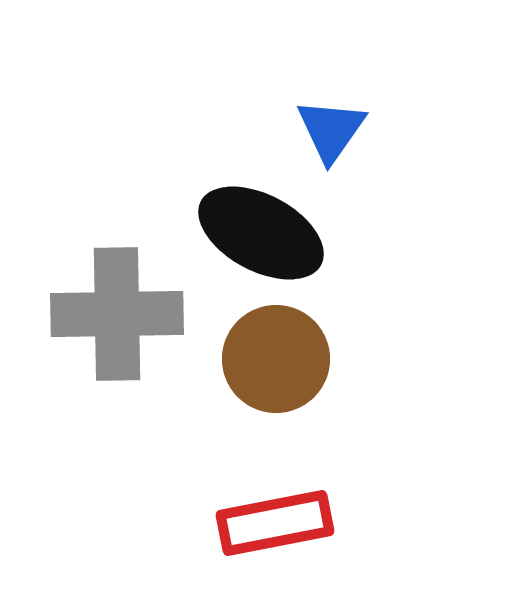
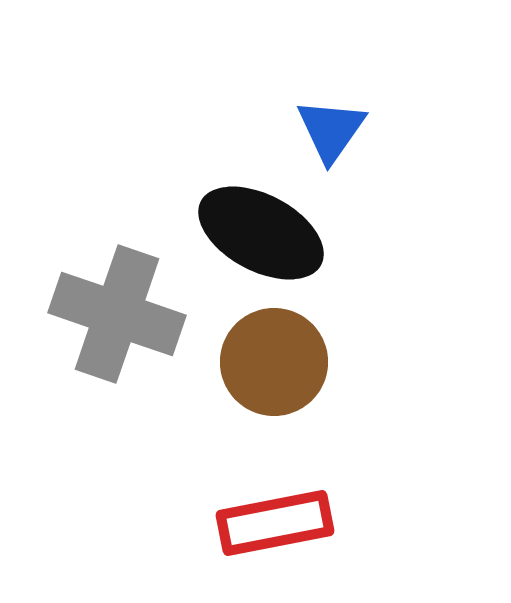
gray cross: rotated 20 degrees clockwise
brown circle: moved 2 px left, 3 px down
